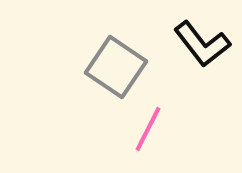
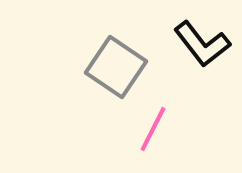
pink line: moved 5 px right
